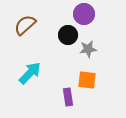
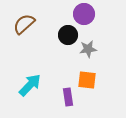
brown semicircle: moved 1 px left, 1 px up
cyan arrow: moved 12 px down
